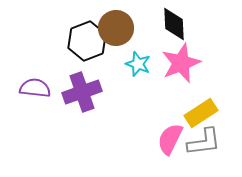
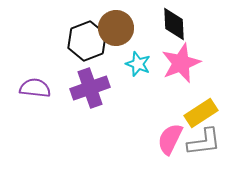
purple cross: moved 8 px right, 4 px up
